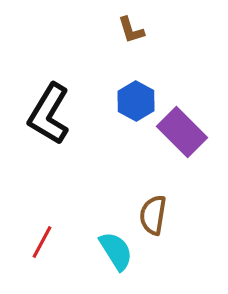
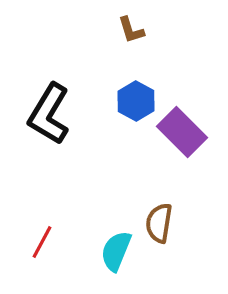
brown semicircle: moved 6 px right, 8 px down
cyan semicircle: rotated 126 degrees counterclockwise
